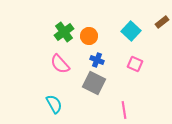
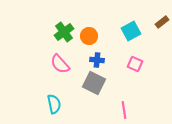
cyan square: rotated 18 degrees clockwise
blue cross: rotated 16 degrees counterclockwise
cyan semicircle: rotated 18 degrees clockwise
